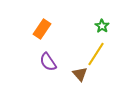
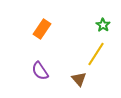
green star: moved 1 px right, 1 px up
purple semicircle: moved 8 px left, 9 px down
brown triangle: moved 1 px left, 5 px down
